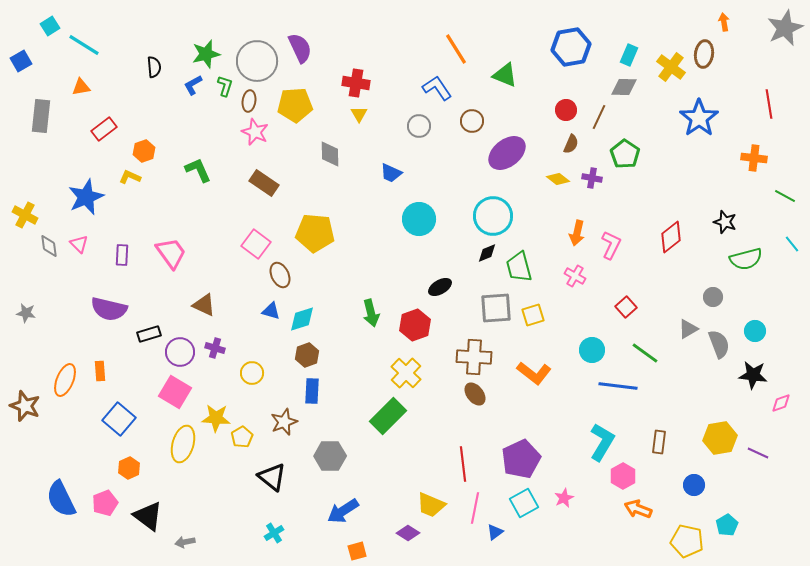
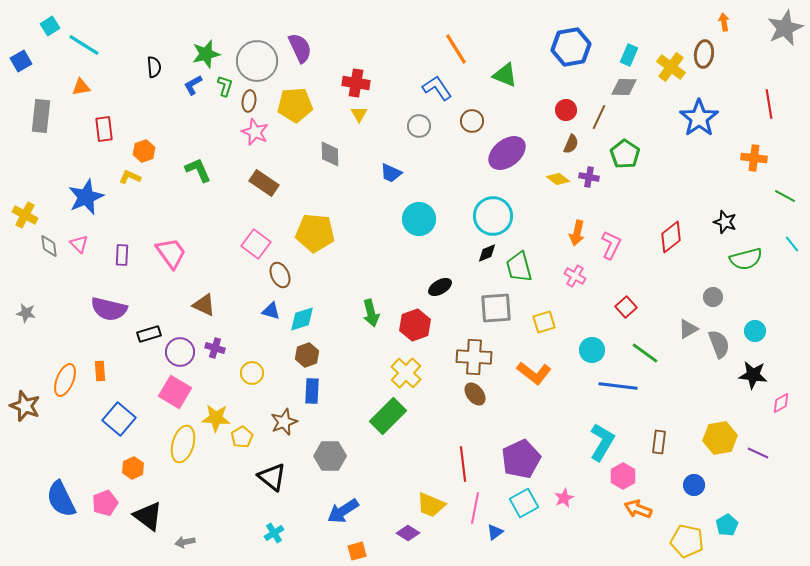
red rectangle at (104, 129): rotated 60 degrees counterclockwise
purple cross at (592, 178): moved 3 px left, 1 px up
yellow square at (533, 315): moved 11 px right, 7 px down
pink diamond at (781, 403): rotated 10 degrees counterclockwise
orange hexagon at (129, 468): moved 4 px right
